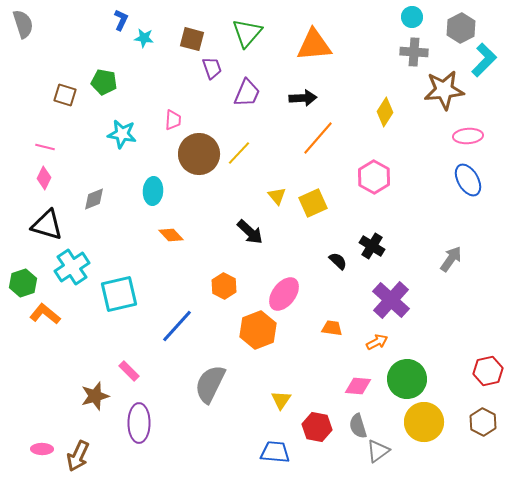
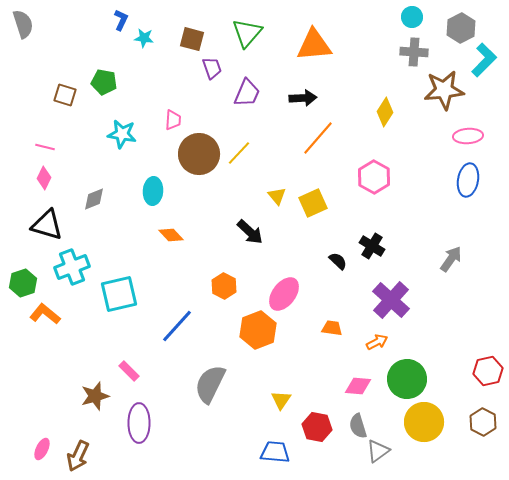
blue ellipse at (468, 180): rotated 40 degrees clockwise
cyan cross at (72, 267): rotated 12 degrees clockwise
pink ellipse at (42, 449): rotated 65 degrees counterclockwise
